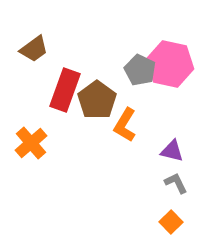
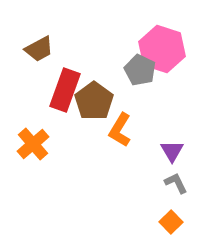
brown trapezoid: moved 5 px right; rotated 8 degrees clockwise
pink hexagon: moved 8 px left, 15 px up; rotated 6 degrees clockwise
brown pentagon: moved 3 px left, 1 px down
orange L-shape: moved 5 px left, 5 px down
orange cross: moved 2 px right, 1 px down
purple triangle: rotated 45 degrees clockwise
